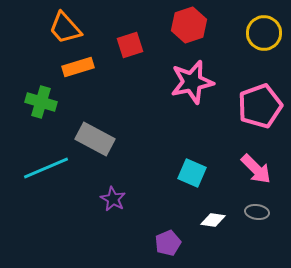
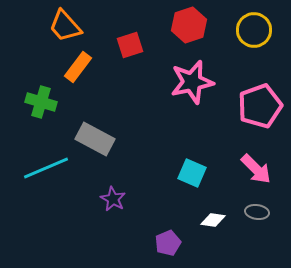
orange trapezoid: moved 2 px up
yellow circle: moved 10 px left, 3 px up
orange rectangle: rotated 36 degrees counterclockwise
